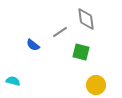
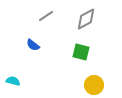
gray diamond: rotated 70 degrees clockwise
gray line: moved 14 px left, 16 px up
yellow circle: moved 2 px left
